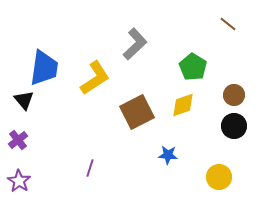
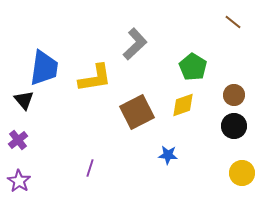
brown line: moved 5 px right, 2 px up
yellow L-shape: rotated 24 degrees clockwise
yellow circle: moved 23 px right, 4 px up
